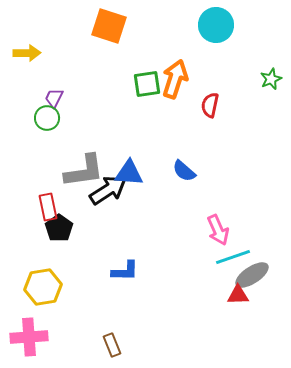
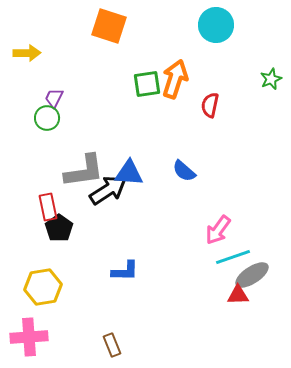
pink arrow: rotated 60 degrees clockwise
